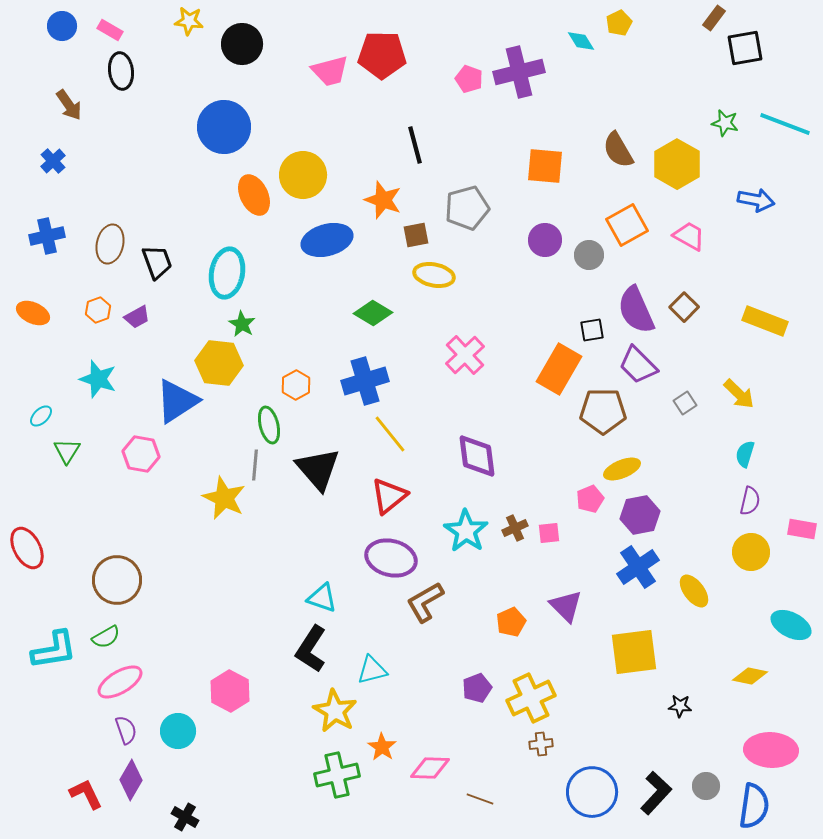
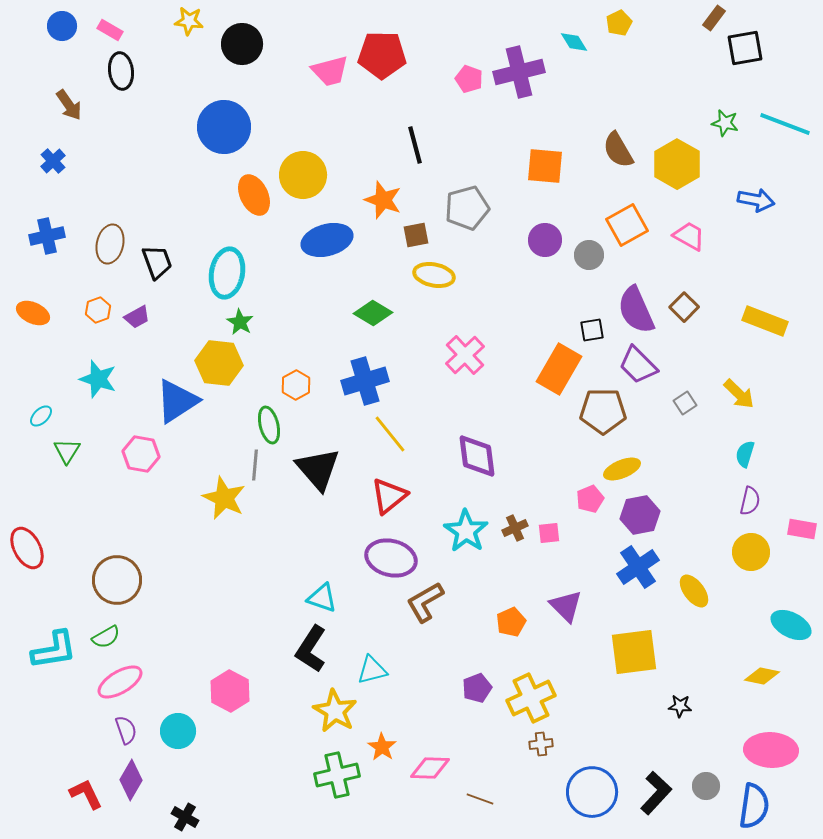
cyan diamond at (581, 41): moved 7 px left, 1 px down
green star at (242, 324): moved 2 px left, 2 px up
yellow diamond at (750, 676): moved 12 px right
